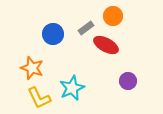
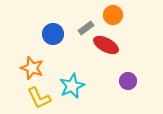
orange circle: moved 1 px up
cyan star: moved 2 px up
